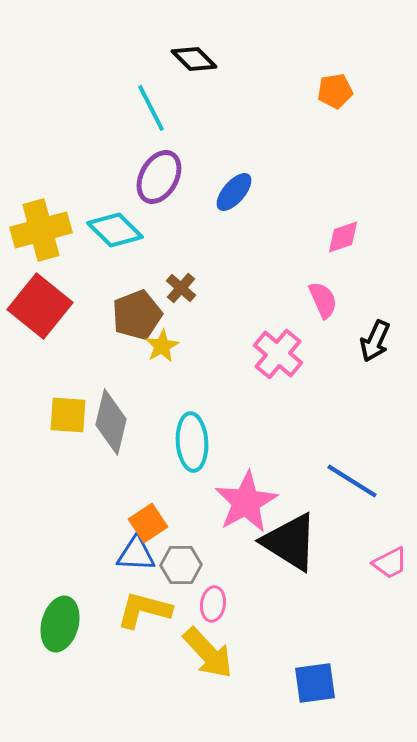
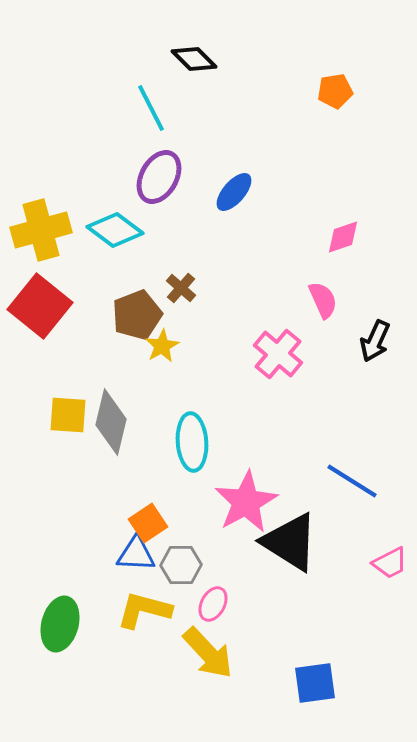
cyan diamond: rotated 8 degrees counterclockwise
pink ellipse: rotated 20 degrees clockwise
